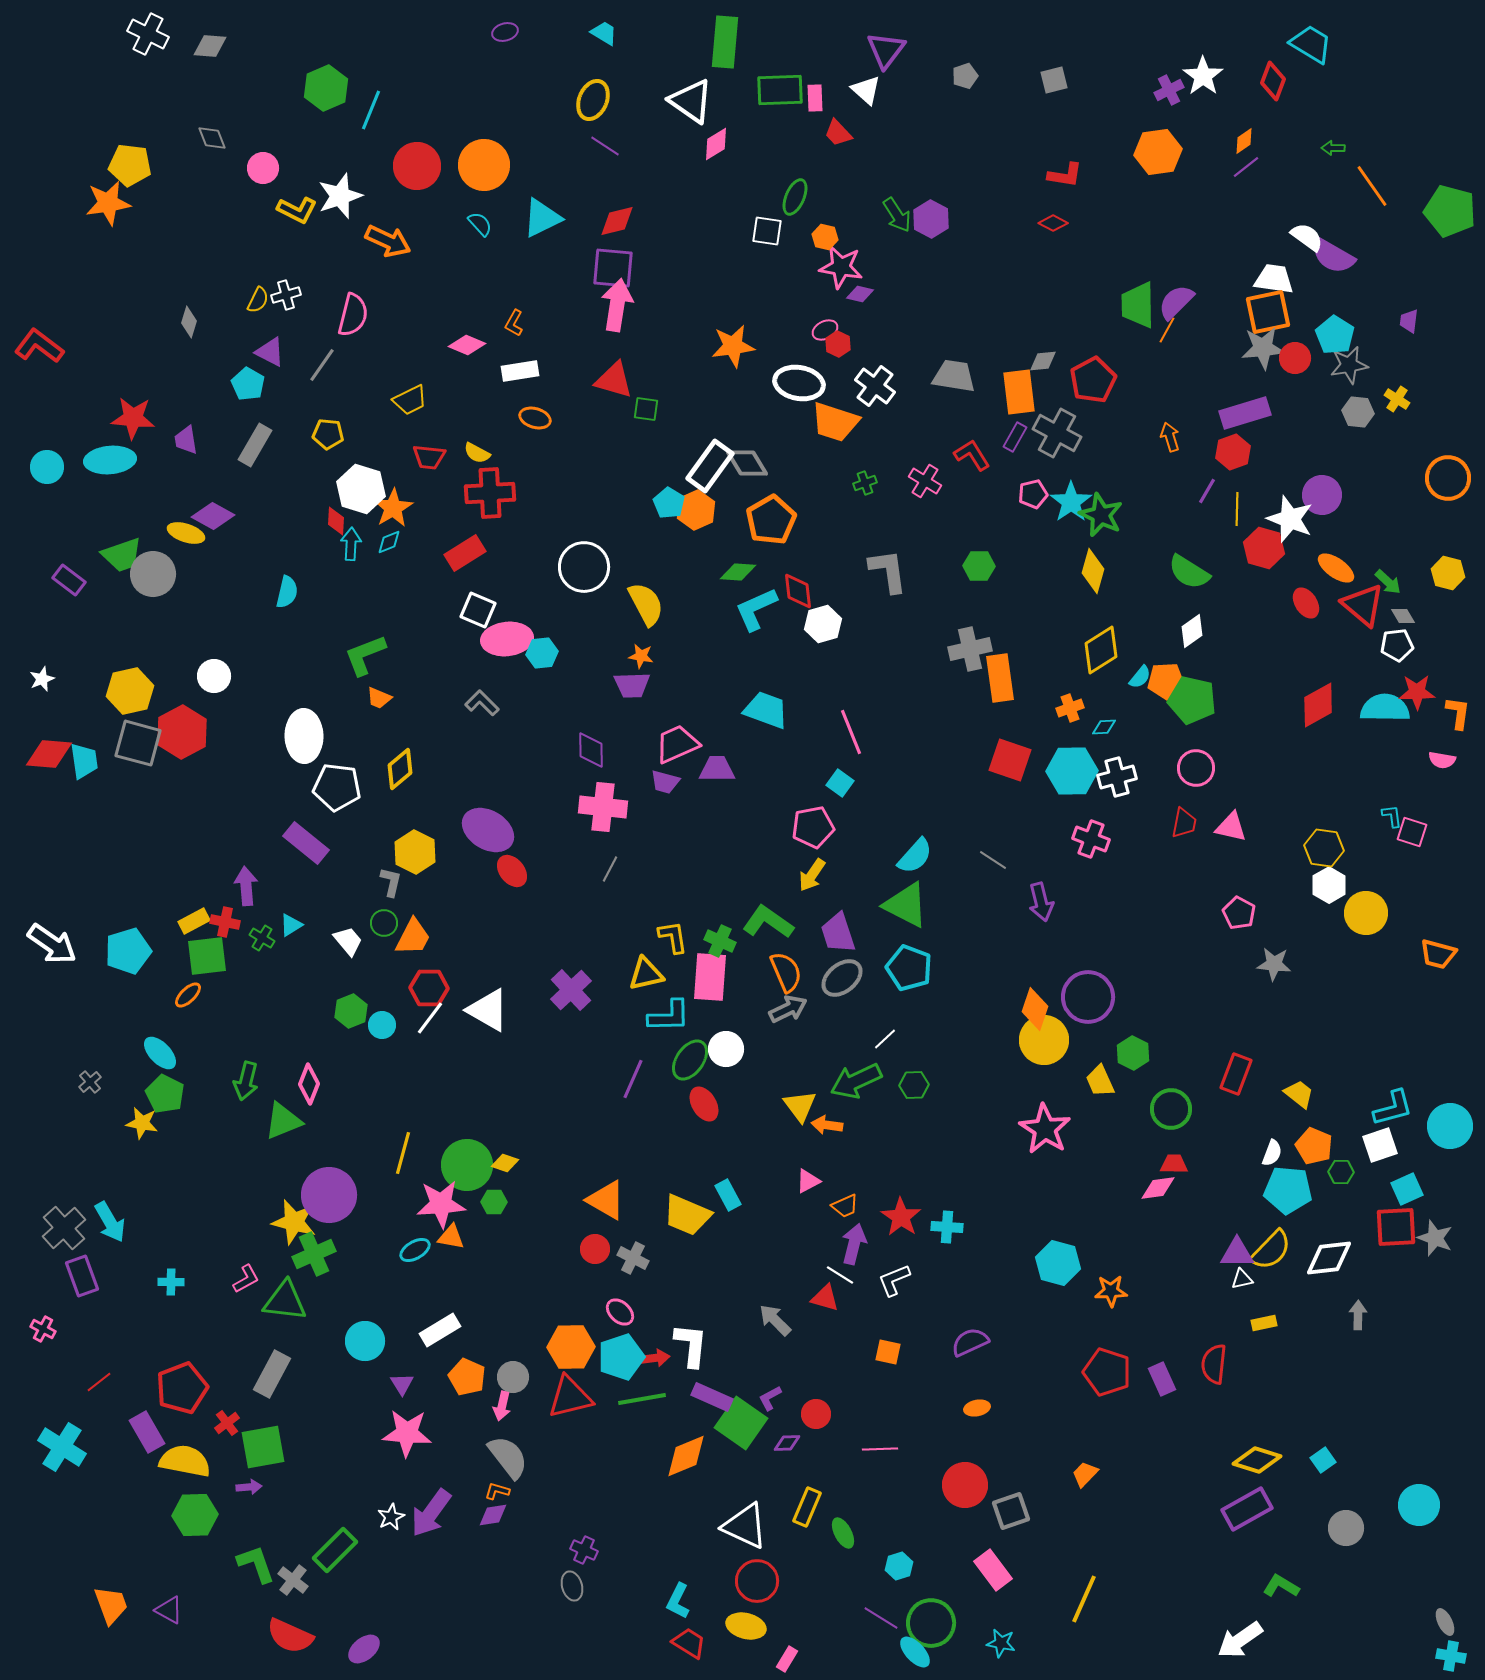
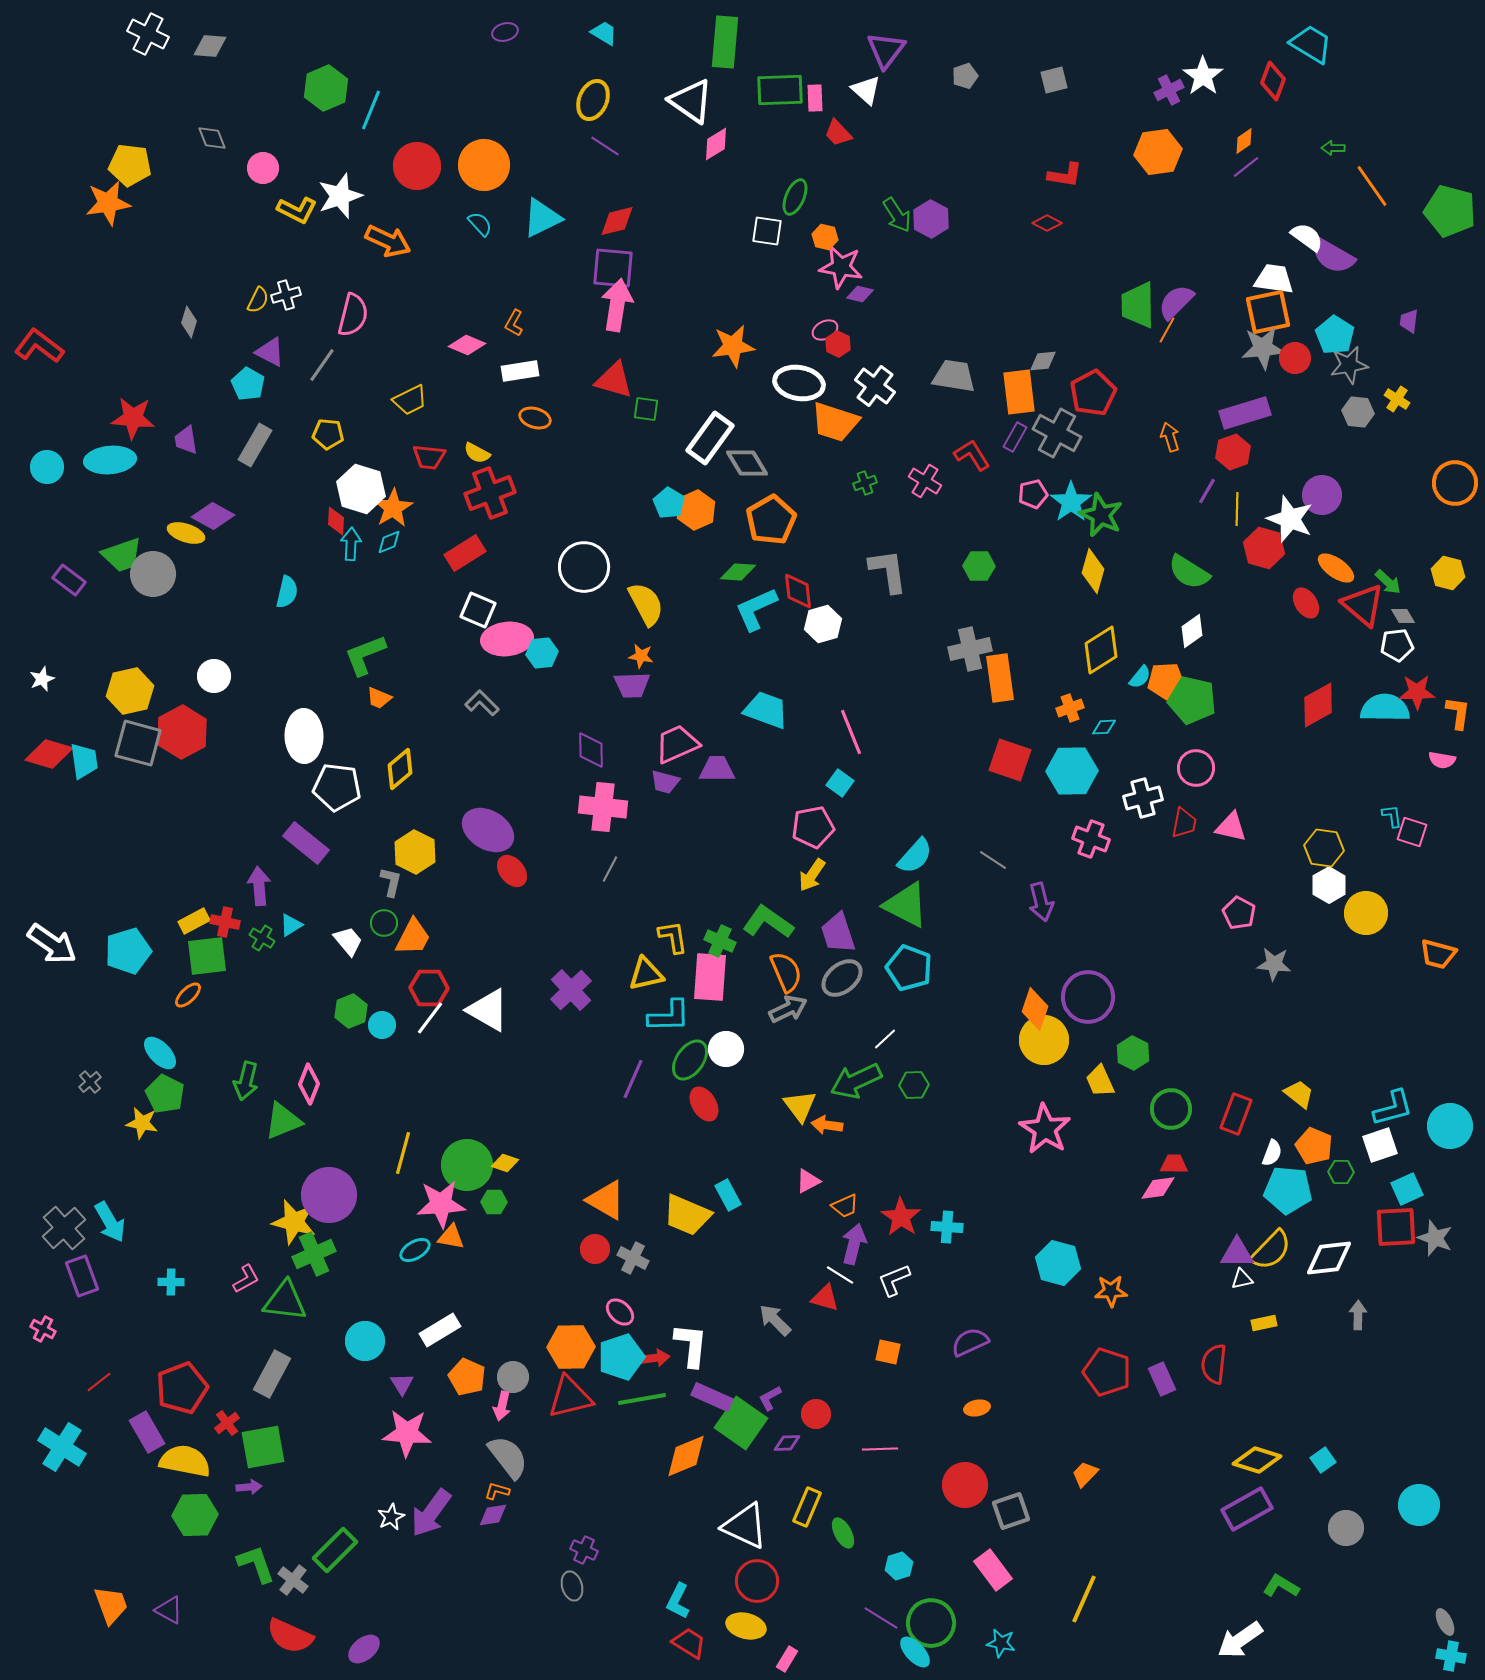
red diamond at (1053, 223): moved 6 px left
red pentagon at (1093, 380): moved 13 px down
white rectangle at (710, 466): moved 28 px up
orange circle at (1448, 478): moved 7 px right, 5 px down
red cross at (490, 493): rotated 18 degrees counterclockwise
red diamond at (49, 754): rotated 12 degrees clockwise
white cross at (1117, 777): moved 26 px right, 21 px down
purple arrow at (246, 886): moved 13 px right
red rectangle at (1236, 1074): moved 40 px down
